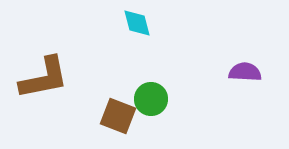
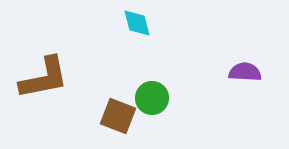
green circle: moved 1 px right, 1 px up
